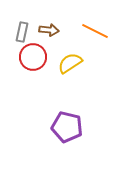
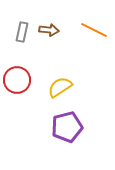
orange line: moved 1 px left, 1 px up
red circle: moved 16 px left, 23 px down
yellow semicircle: moved 10 px left, 24 px down
purple pentagon: rotated 28 degrees counterclockwise
